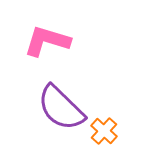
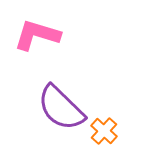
pink L-shape: moved 10 px left, 6 px up
